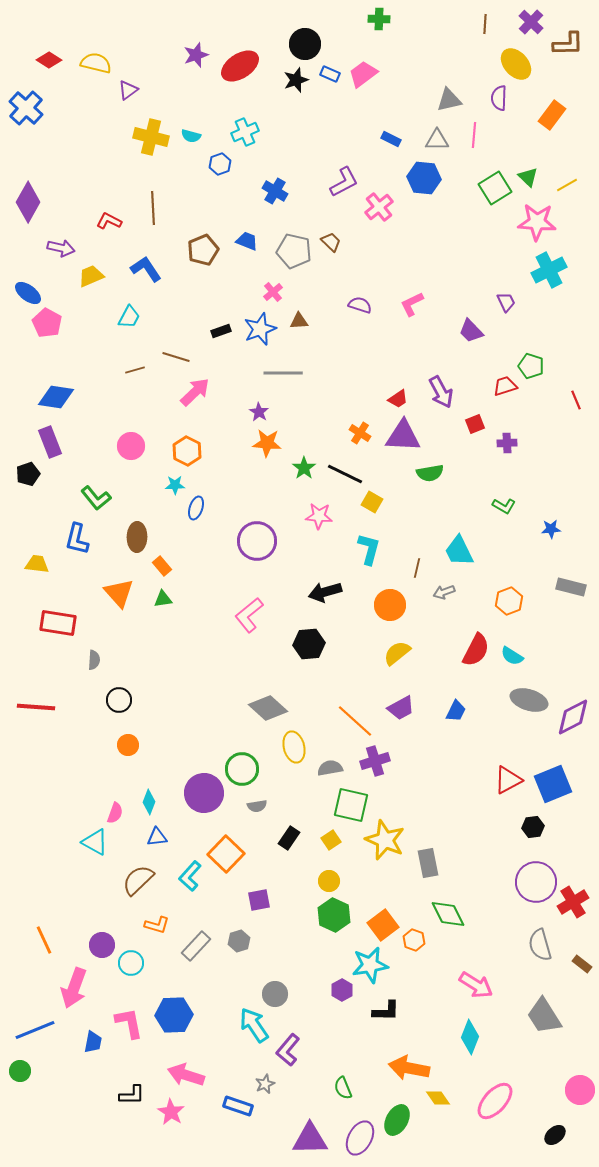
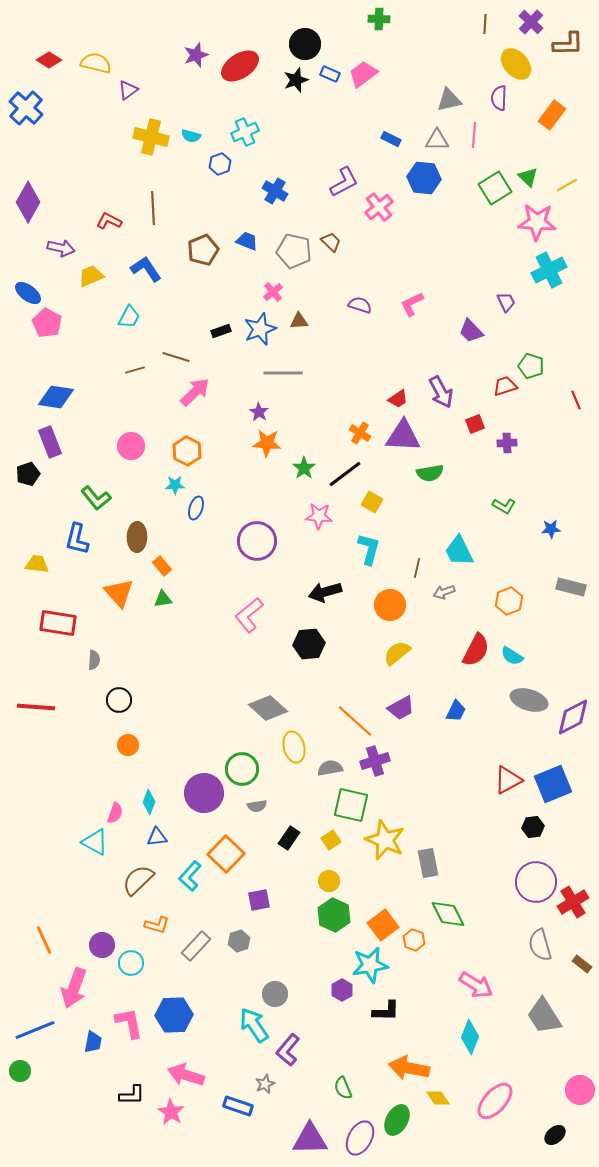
black line at (345, 474): rotated 63 degrees counterclockwise
